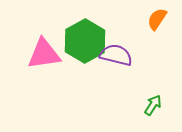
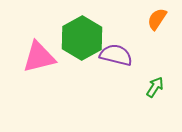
green hexagon: moved 3 px left, 3 px up
pink triangle: moved 5 px left, 3 px down; rotated 6 degrees counterclockwise
green arrow: moved 2 px right, 18 px up
